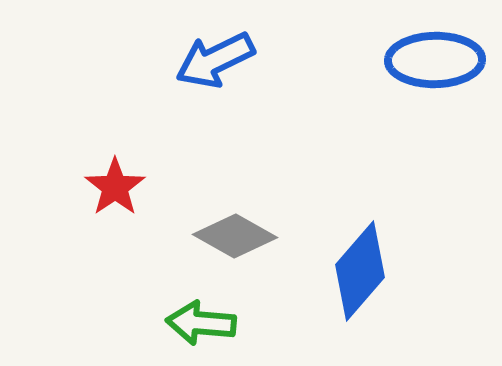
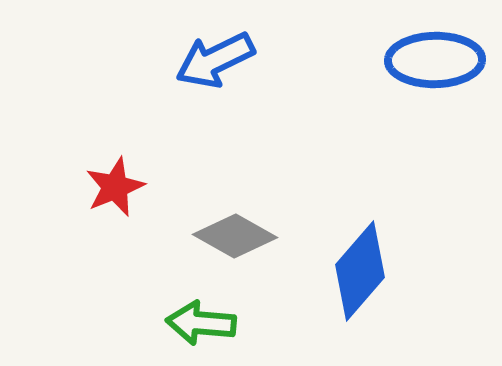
red star: rotated 12 degrees clockwise
